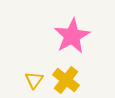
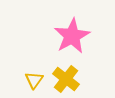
yellow cross: moved 1 px up
